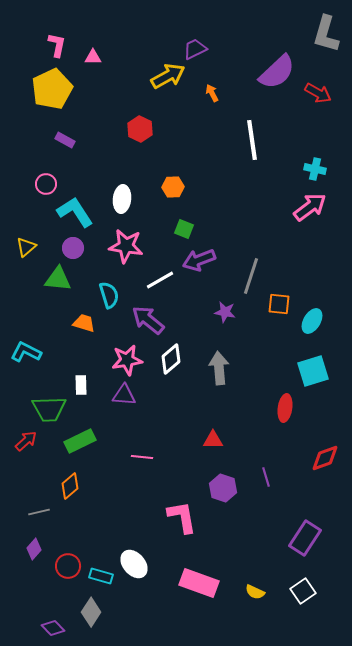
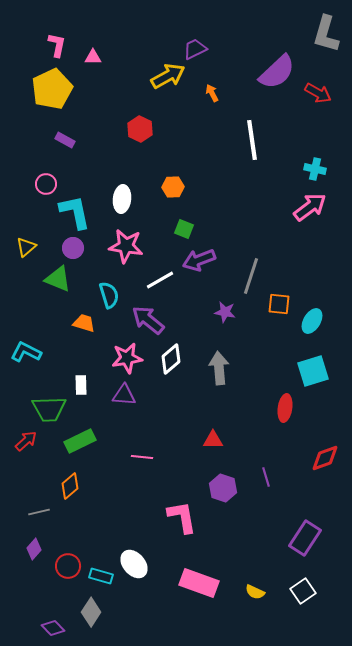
cyan L-shape at (75, 212): rotated 21 degrees clockwise
green triangle at (58, 279): rotated 16 degrees clockwise
pink star at (127, 360): moved 2 px up
